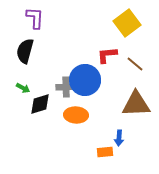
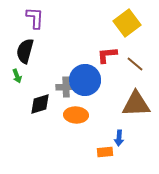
green arrow: moved 6 px left, 12 px up; rotated 40 degrees clockwise
